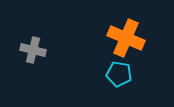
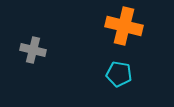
orange cross: moved 2 px left, 12 px up; rotated 9 degrees counterclockwise
